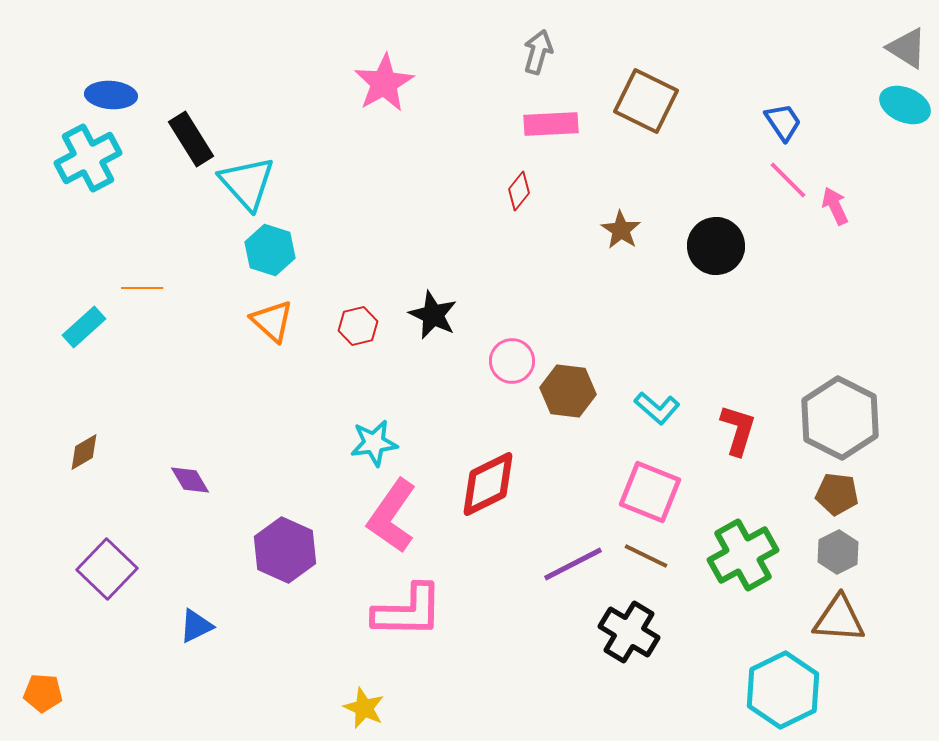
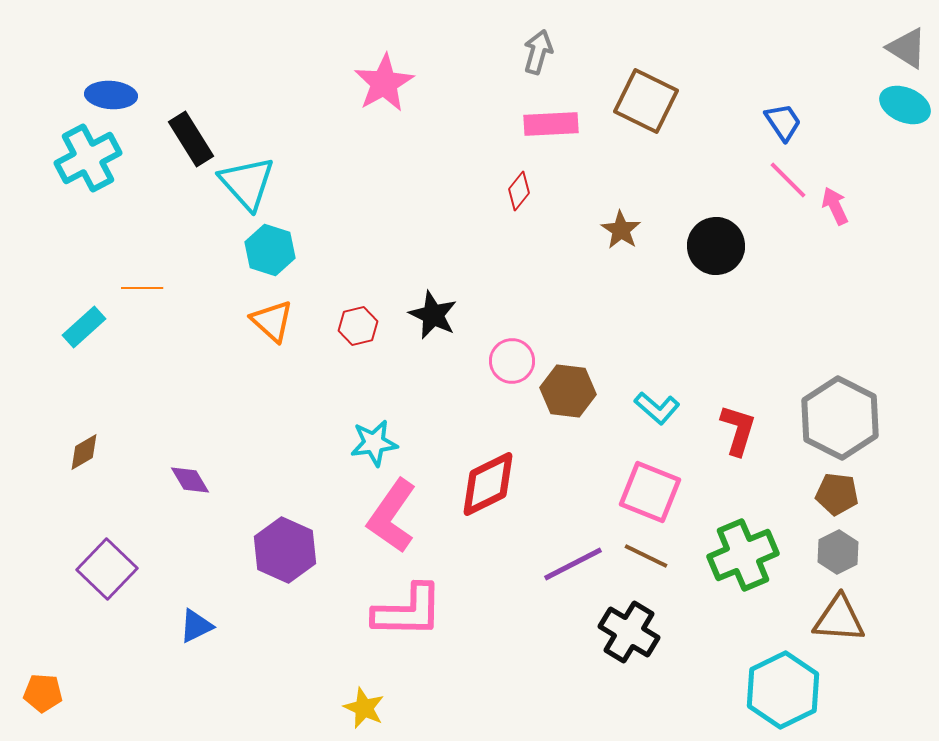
green cross at (743, 555): rotated 6 degrees clockwise
